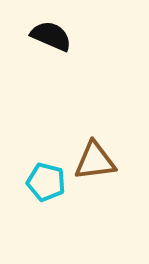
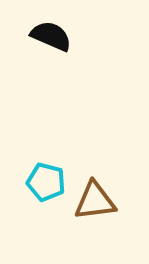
brown triangle: moved 40 px down
